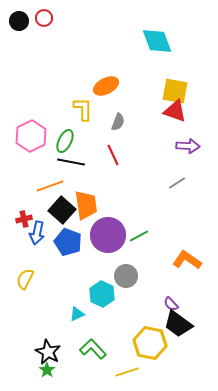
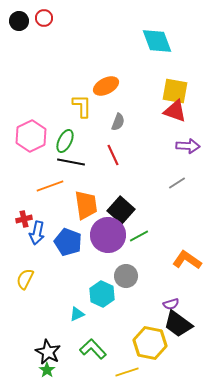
yellow L-shape: moved 1 px left, 3 px up
black square: moved 59 px right
purple semicircle: rotated 63 degrees counterclockwise
